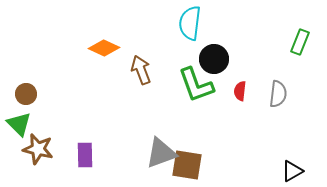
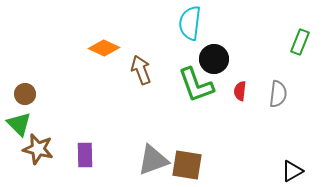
brown circle: moved 1 px left
gray triangle: moved 8 px left, 7 px down
